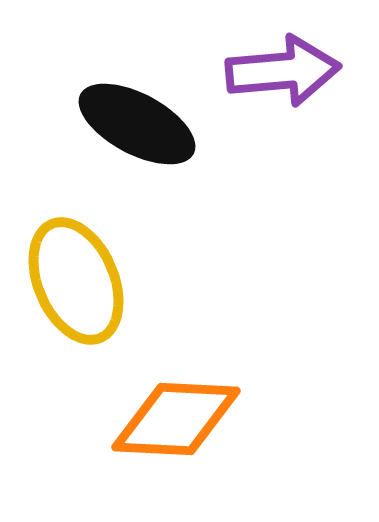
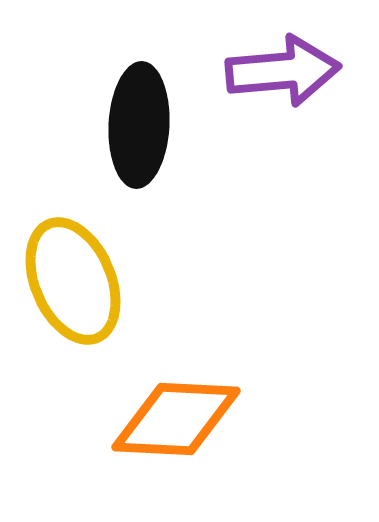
black ellipse: moved 2 px right, 1 px down; rotated 65 degrees clockwise
yellow ellipse: moved 3 px left
